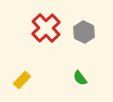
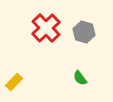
gray hexagon: rotated 10 degrees counterclockwise
yellow rectangle: moved 8 px left, 2 px down
